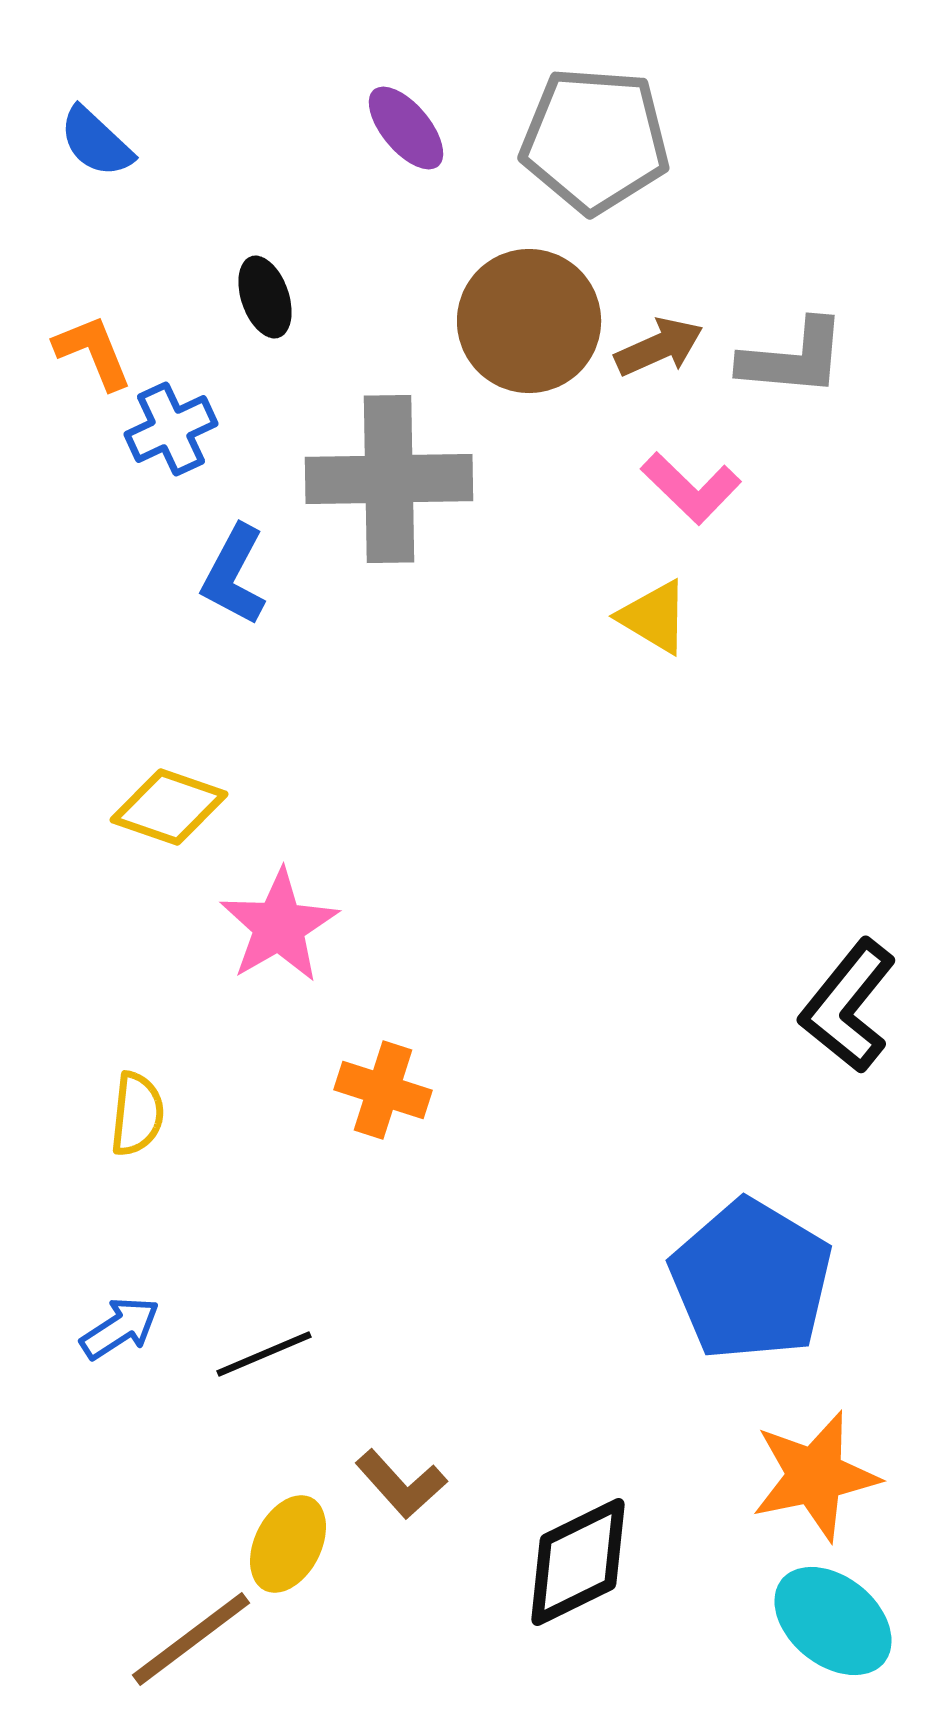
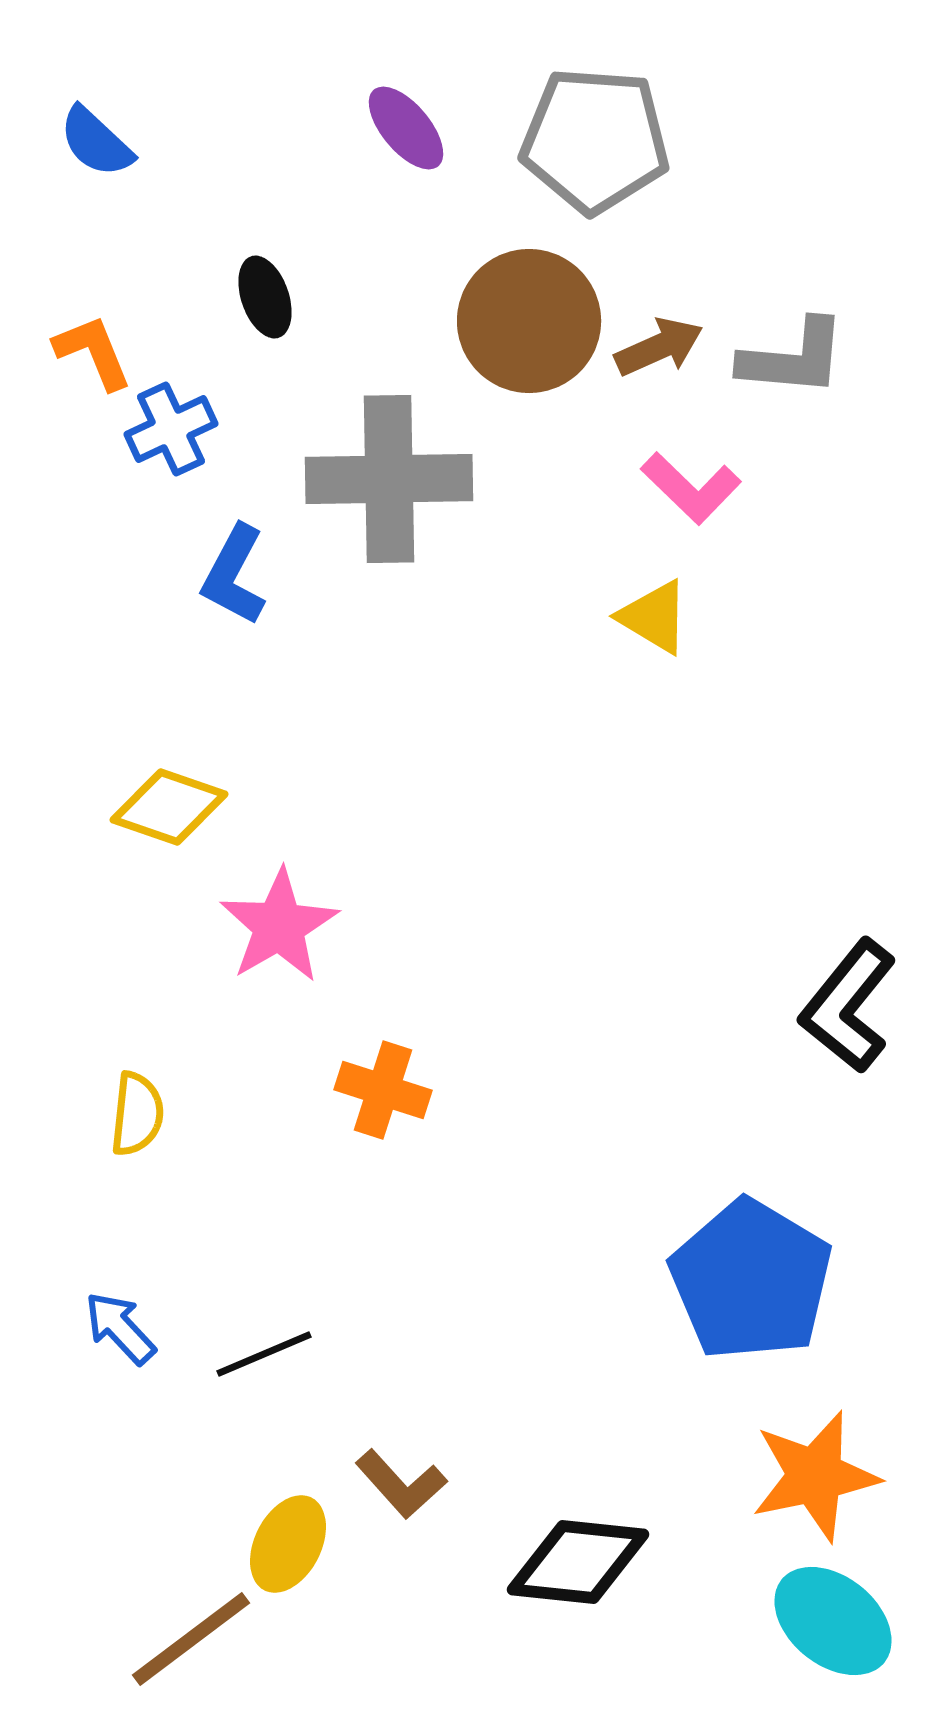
blue arrow: rotated 100 degrees counterclockwise
black diamond: rotated 32 degrees clockwise
